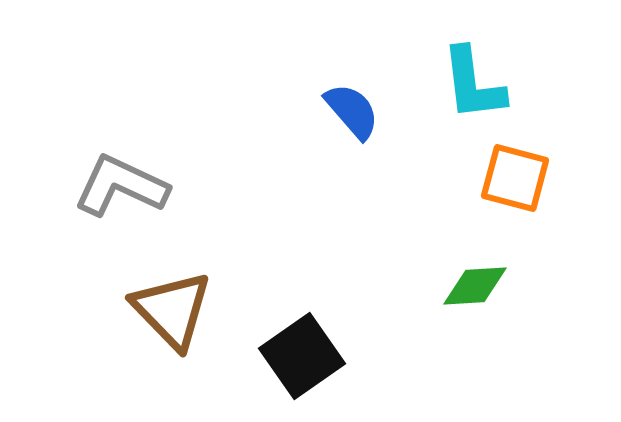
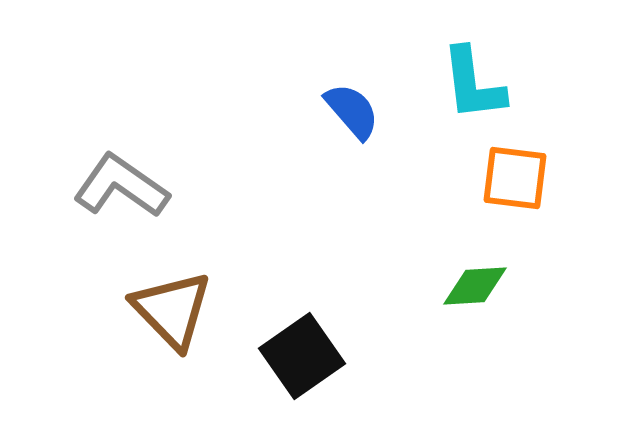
orange square: rotated 8 degrees counterclockwise
gray L-shape: rotated 10 degrees clockwise
